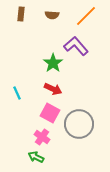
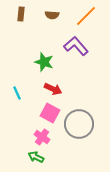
green star: moved 9 px left, 1 px up; rotated 18 degrees counterclockwise
